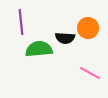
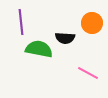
orange circle: moved 4 px right, 5 px up
green semicircle: rotated 16 degrees clockwise
pink line: moved 2 px left
